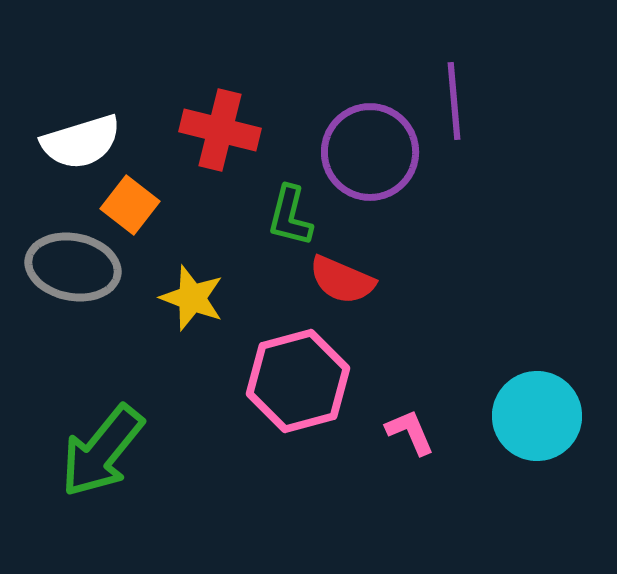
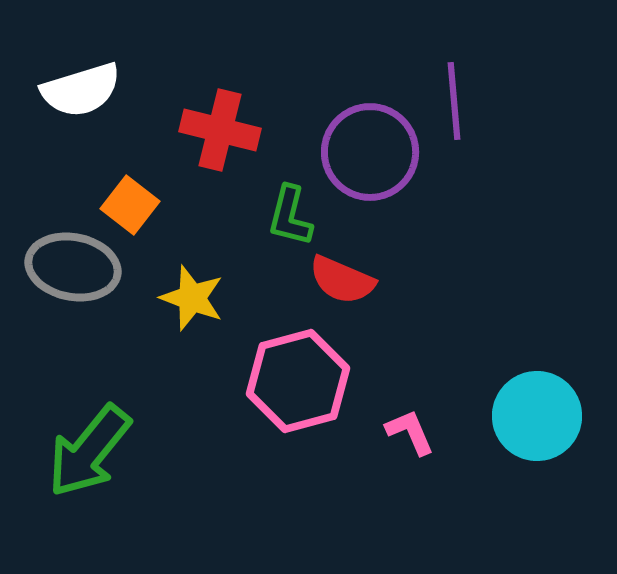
white semicircle: moved 52 px up
green arrow: moved 13 px left
